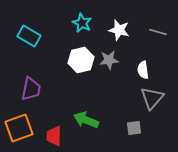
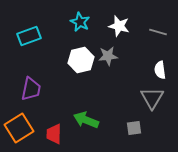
cyan star: moved 2 px left, 1 px up
white star: moved 4 px up
cyan rectangle: rotated 50 degrees counterclockwise
gray star: moved 1 px left, 4 px up
white semicircle: moved 17 px right
gray triangle: rotated 10 degrees counterclockwise
orange square: rotated 12 degrees counterclockwise
red trapezoid: moved 2 px up
